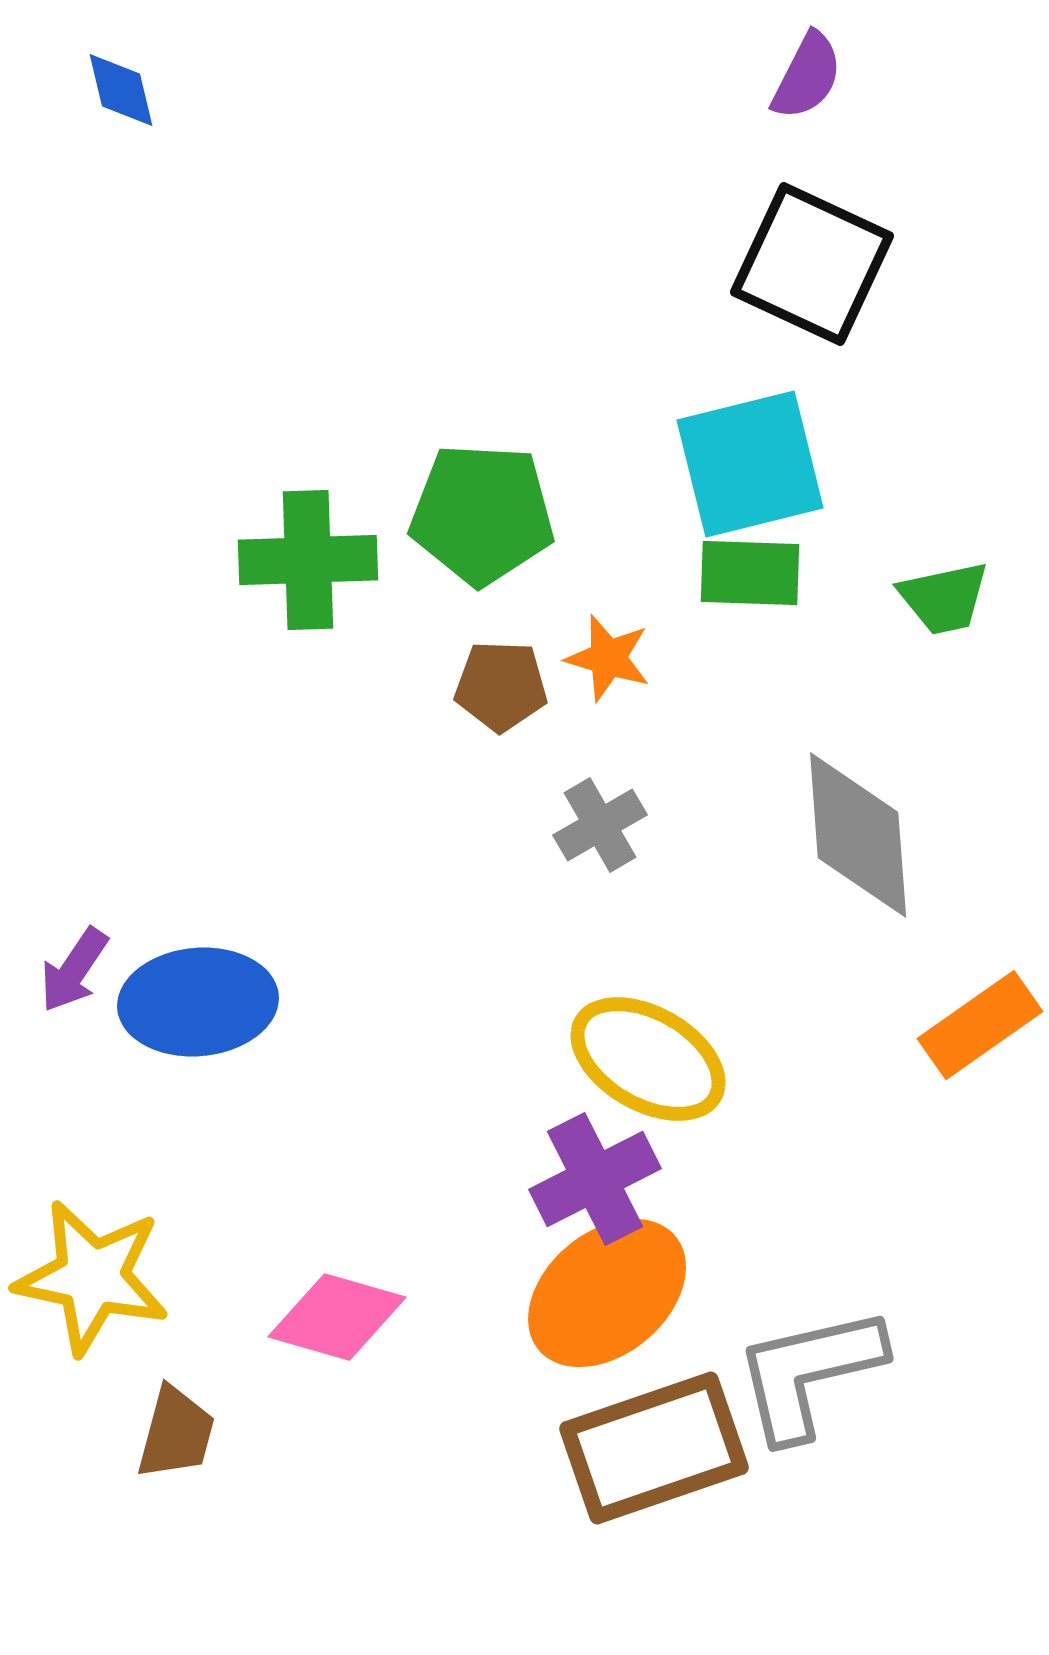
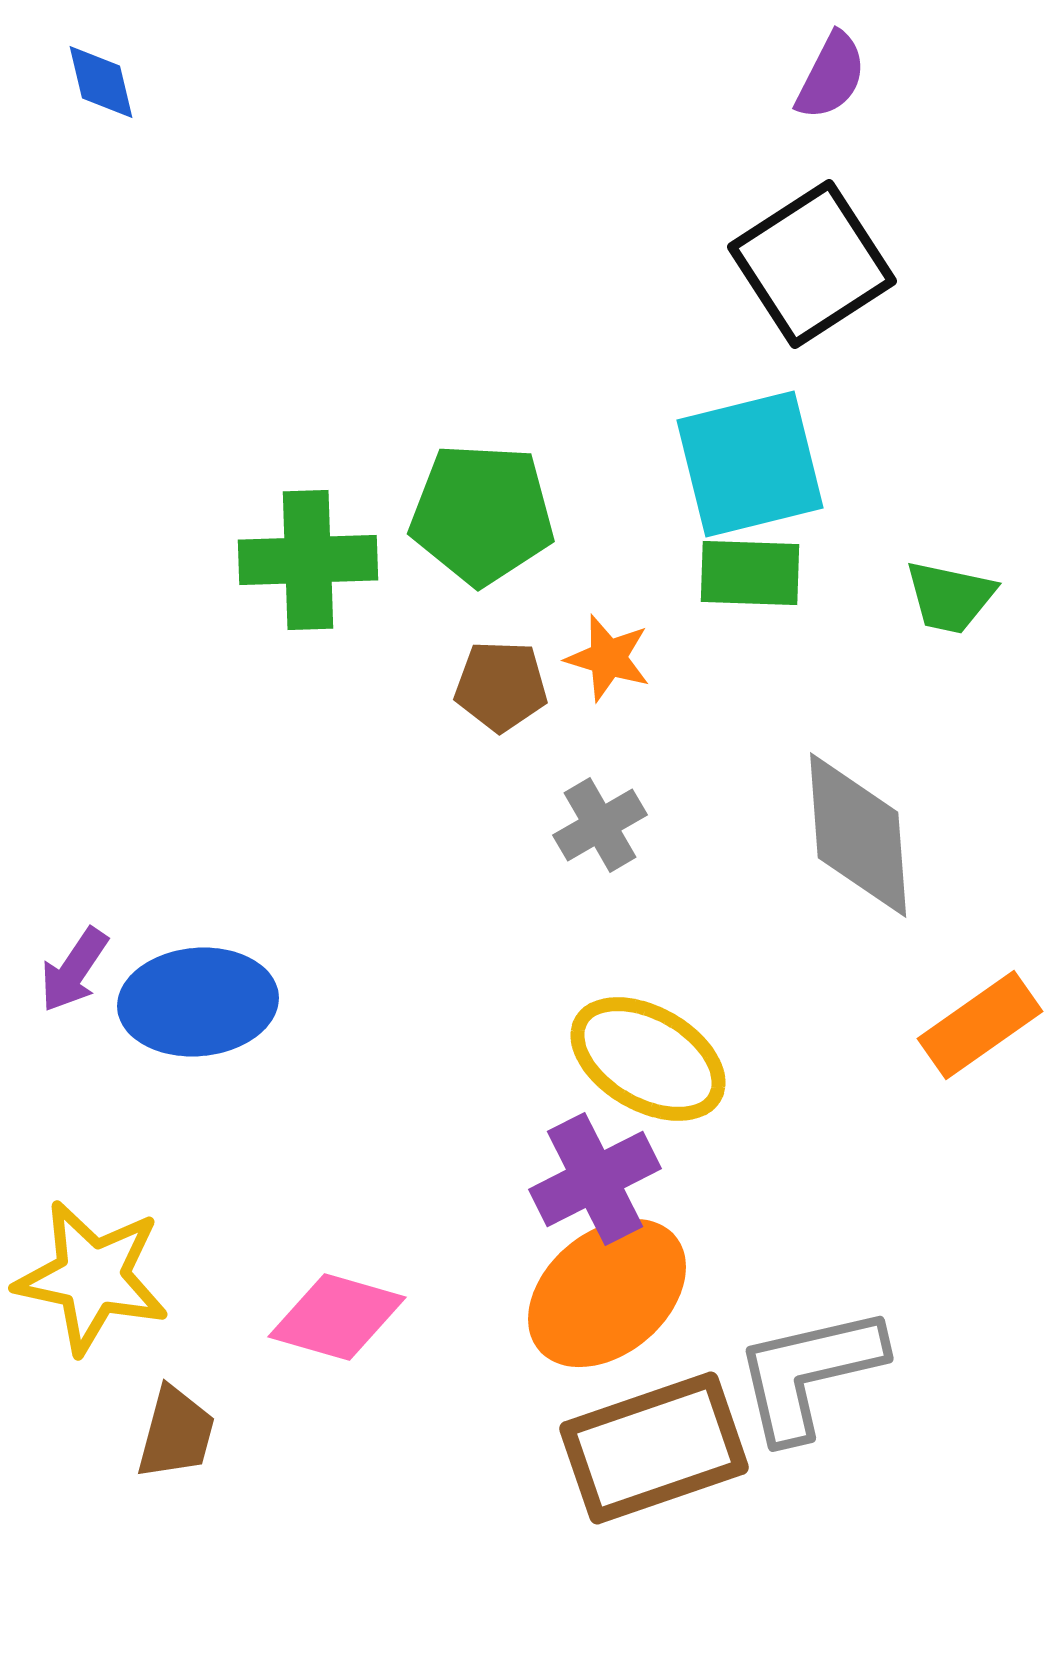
purple semicircle: moved 24 px right
blue diamond: moved 20 px left, 8 px up
black square: rotated 32 degrees clockwise
green trapezoid: moved 6 px right, 1 px up; rotated 24 degrees clockwise
